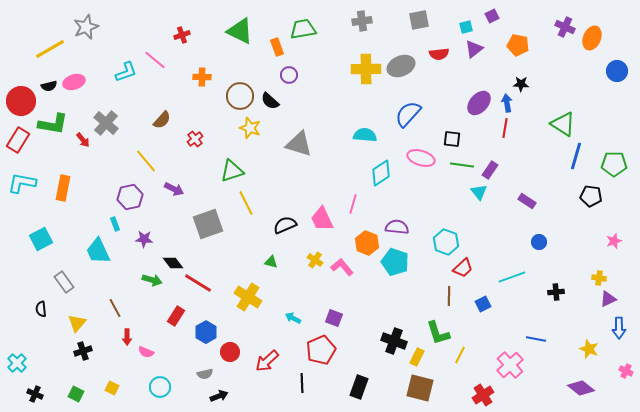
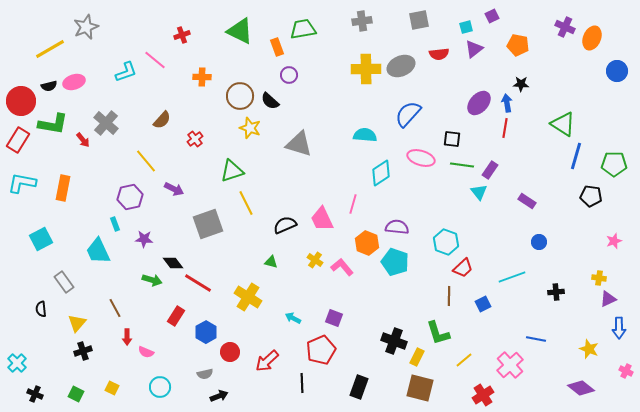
yellow line at (460, 355): moved 4 px right, 5 px down; rotated 24 degrees clockwise
